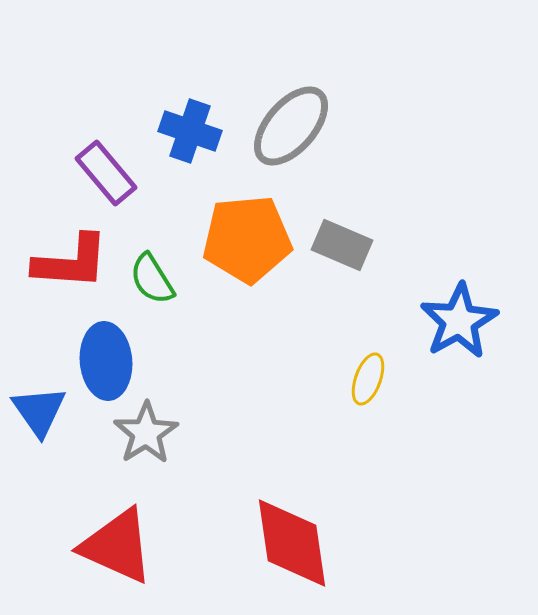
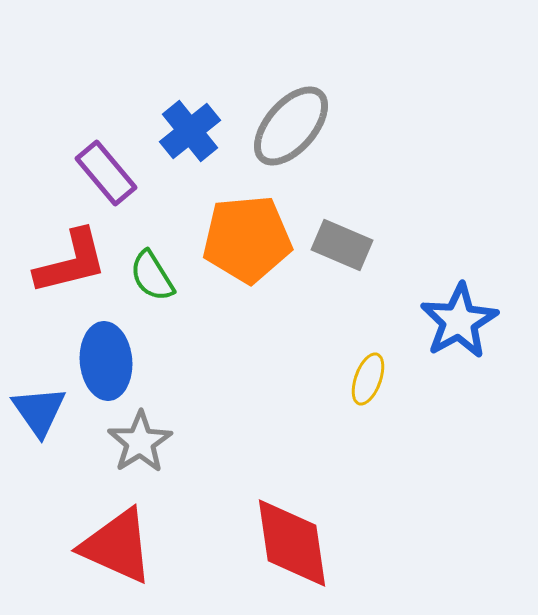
blue cross: rotated 32 degrees clockwise
red L-shape: rotated 18 degrees counterclockwise
green semicircle: moved 3 px up
gray star: moved 6 px left, 9 px down
